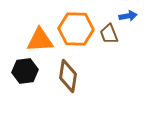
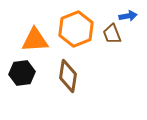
orange hexagon: rotated 24 degrees counterclockwise
brown trapezoid: moved 3 px right
orange triangle: moved 5 px left
black hexagon: moved 3 px left, 2 px down
